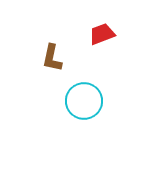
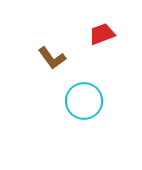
brown L-shape: rotated 48 degrees counterclockwise
